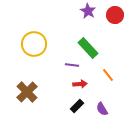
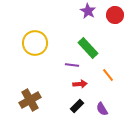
yellow circle: moved 1 px right, 1 px up
brown cross: moved 3 px right, 8 px down; rotated 15 degrees clockwise
